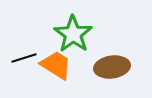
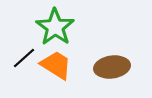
green star: moved 18 px left, 7 px up
black line: rotated 25 degrees counterclockwise
